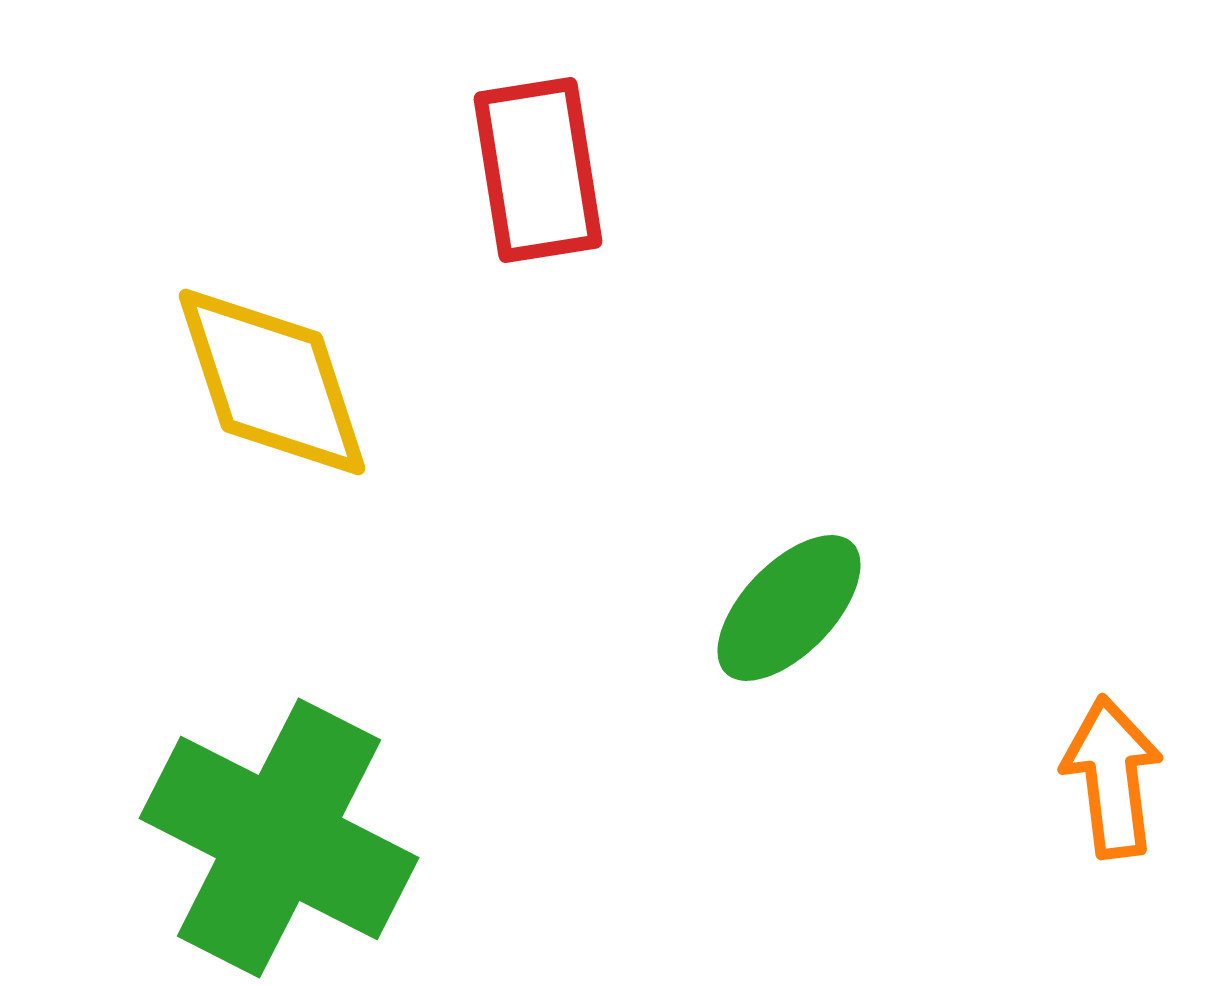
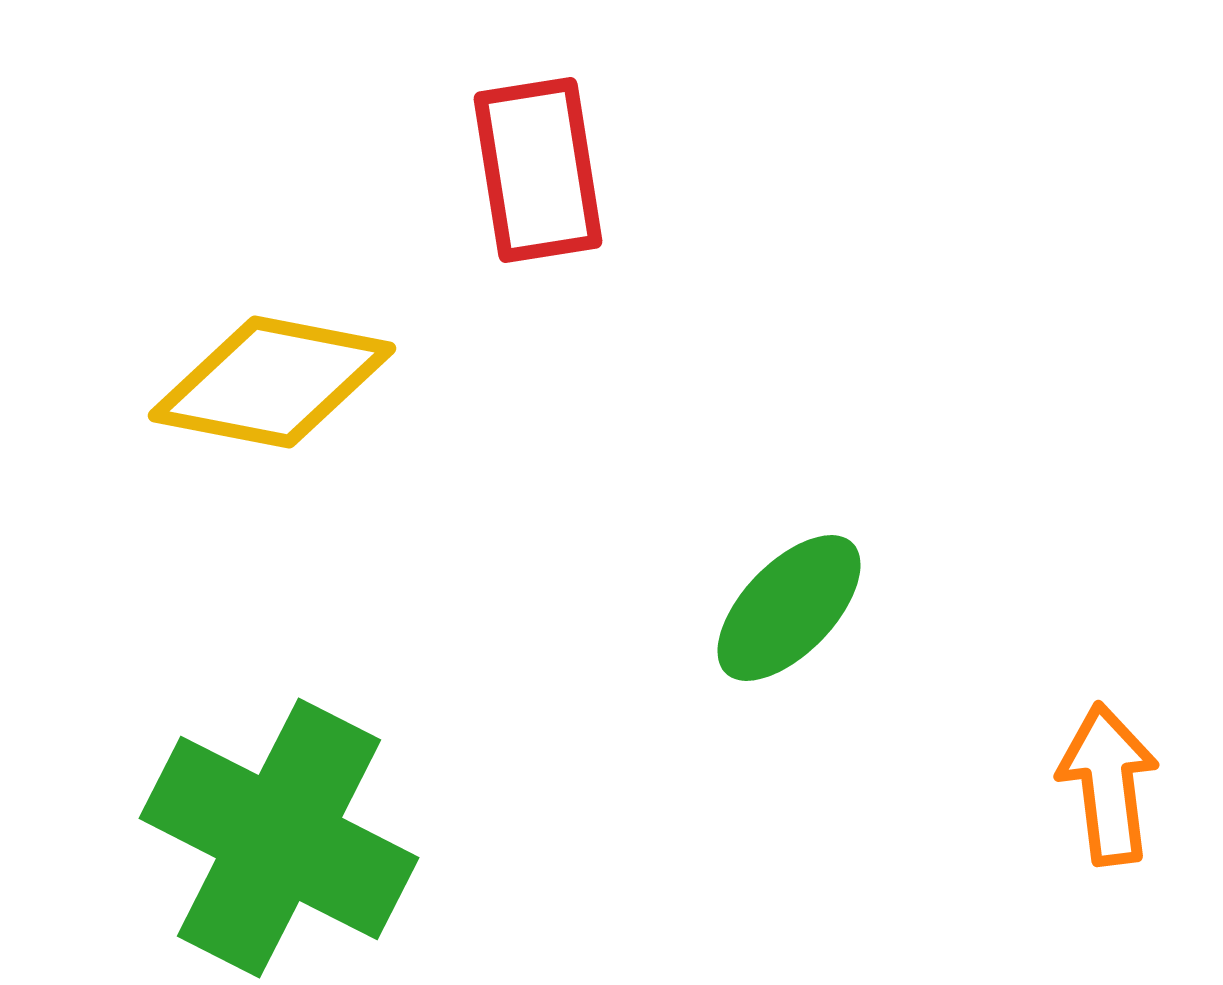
yellow diamond: rotated 61 degrees counterclockwise
orange arrow: moved 4 px left, 7 px down
